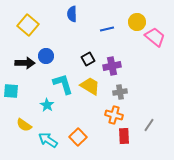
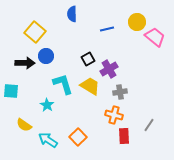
yellow square: moved 7 px right, 7 px down
purple cross: moved 3 px left, 3 px down; rotated 18 degrees counterclockwise
